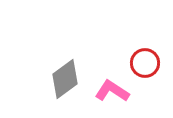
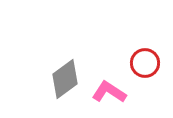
pink L-shape: moved 3 px left, 1 px down
